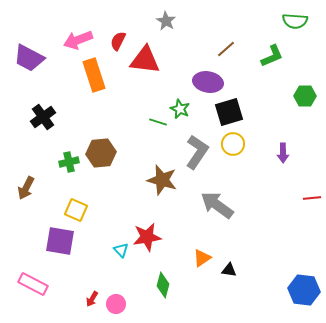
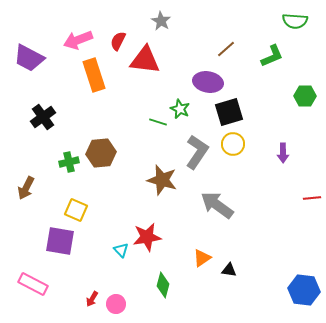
gray star: moved 5 px left
